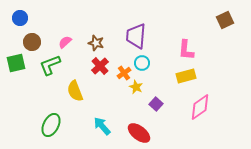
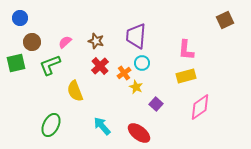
brown star: moved 2 px up
